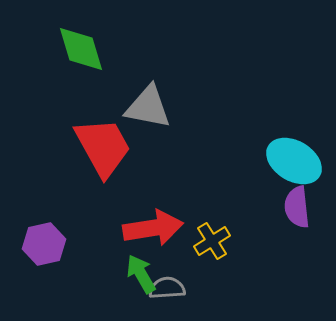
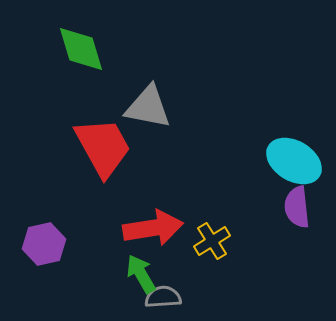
gray semicircle: moved 4 px left, 9 px down
